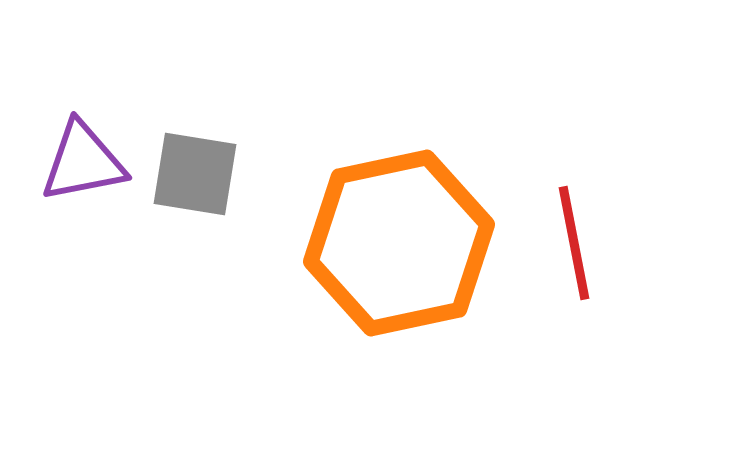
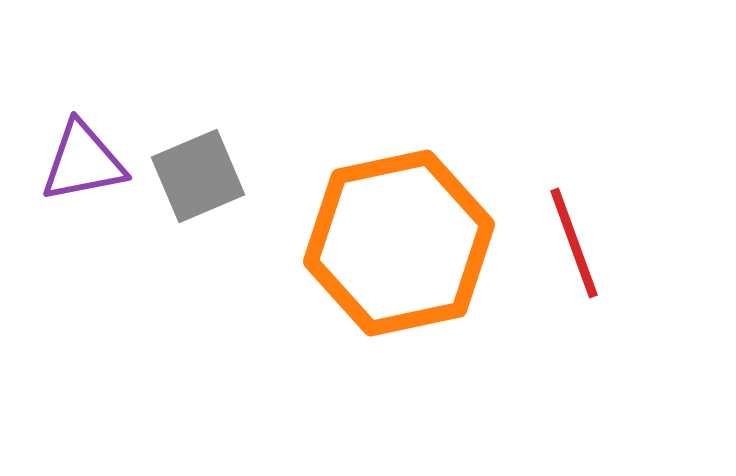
gray square: moved 3 px right, 2 px down; rotated 32 degrees counterclockwise
red line: rotated 9 degrees counterclockwise
